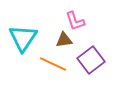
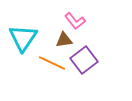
pink L-shape: rotated 20 degrees counterclockwise
purple square: moved 7 px left
orange line: moved 1 px left, 1 px up
